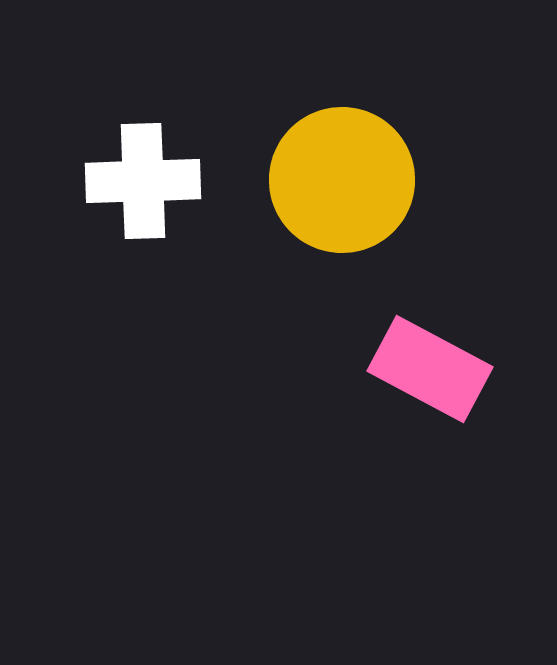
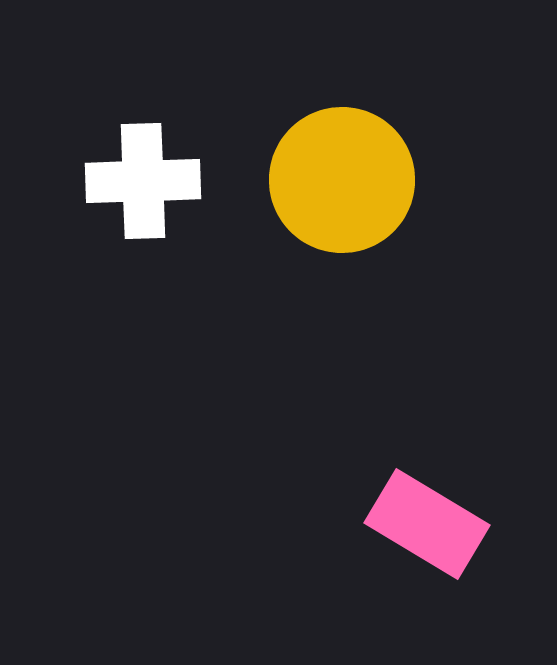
pink rectangle: moved 3 px left, 155 px down; rotated 3 degrees clockwise
